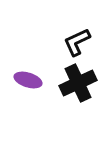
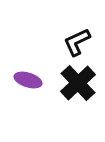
black cross: rotated 18 degrees counterclockwise
